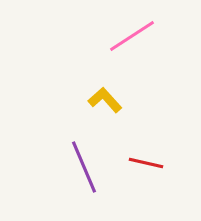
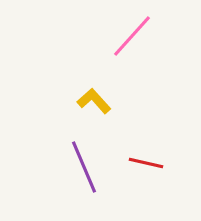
pink line: rotated 15 degrees counterclockwise
yellow L-shape: moved 11 px left, 1 px down
